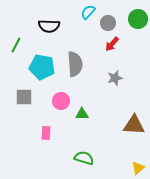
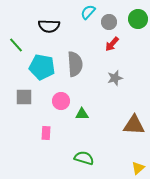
gray circle: moved 1 px right, 1 px up
green line: rotated 70 degrees counterclockwise
